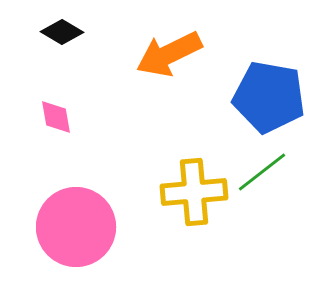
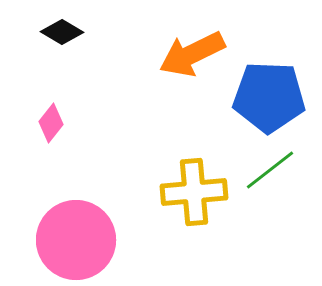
orange arrow: moved 23 px right
blue pentagon: rotated 8 degrees counterclockwise
pink diamond: moved 5 px left, 6 px down; rotated 48 degrees clockwise
green line: moved 8 px right, 2 px up
pink circle: moved 13 px down
